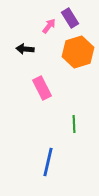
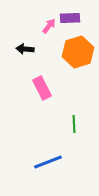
purple rectangle: rotated 60 degrees counterclockwise
blue line: rotated 56 degrees clockwise
